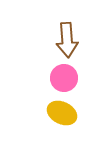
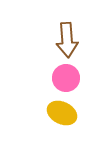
pink circle: moved 2 px right
